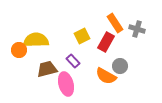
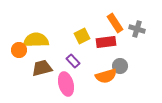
red rectangle: rotated 54 degrees clockwise
brown trapezoid: moved 5 px left, 1 px up
orange semicircle: rotated 45 degrees counterclockwise
